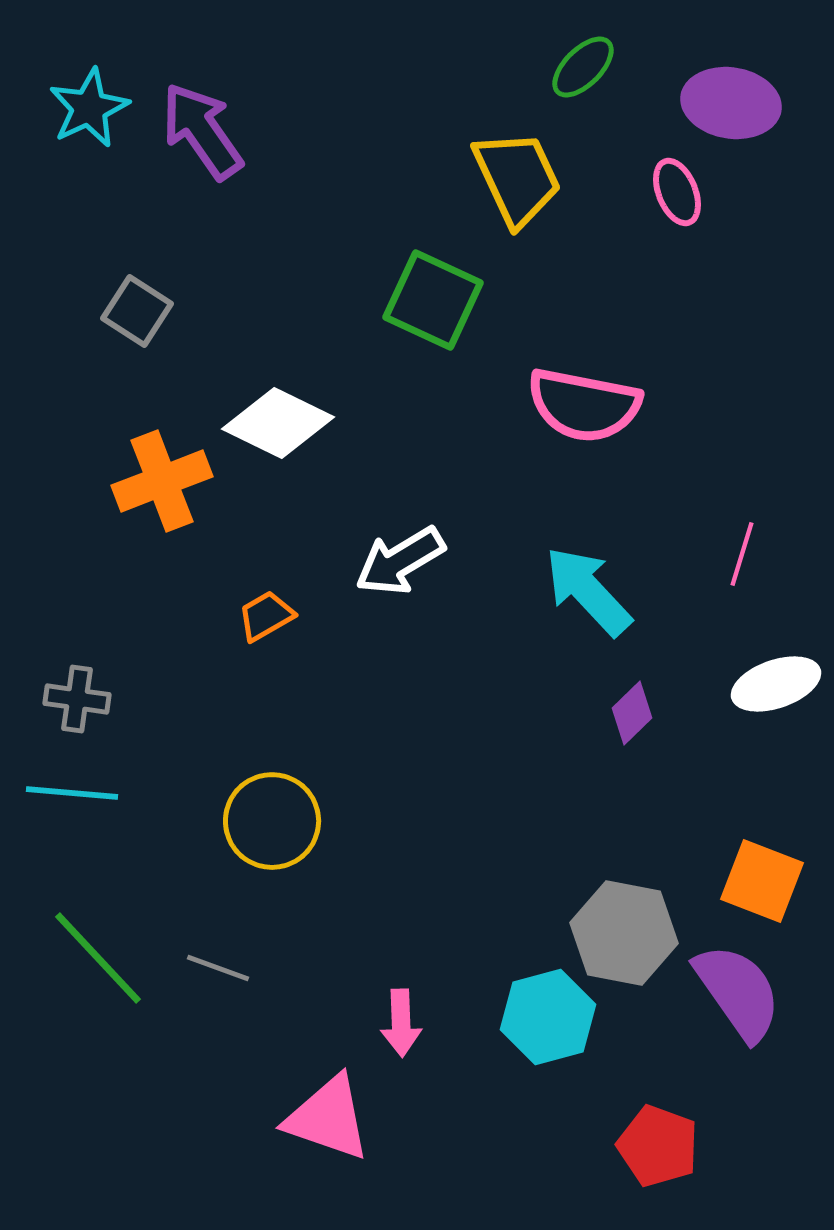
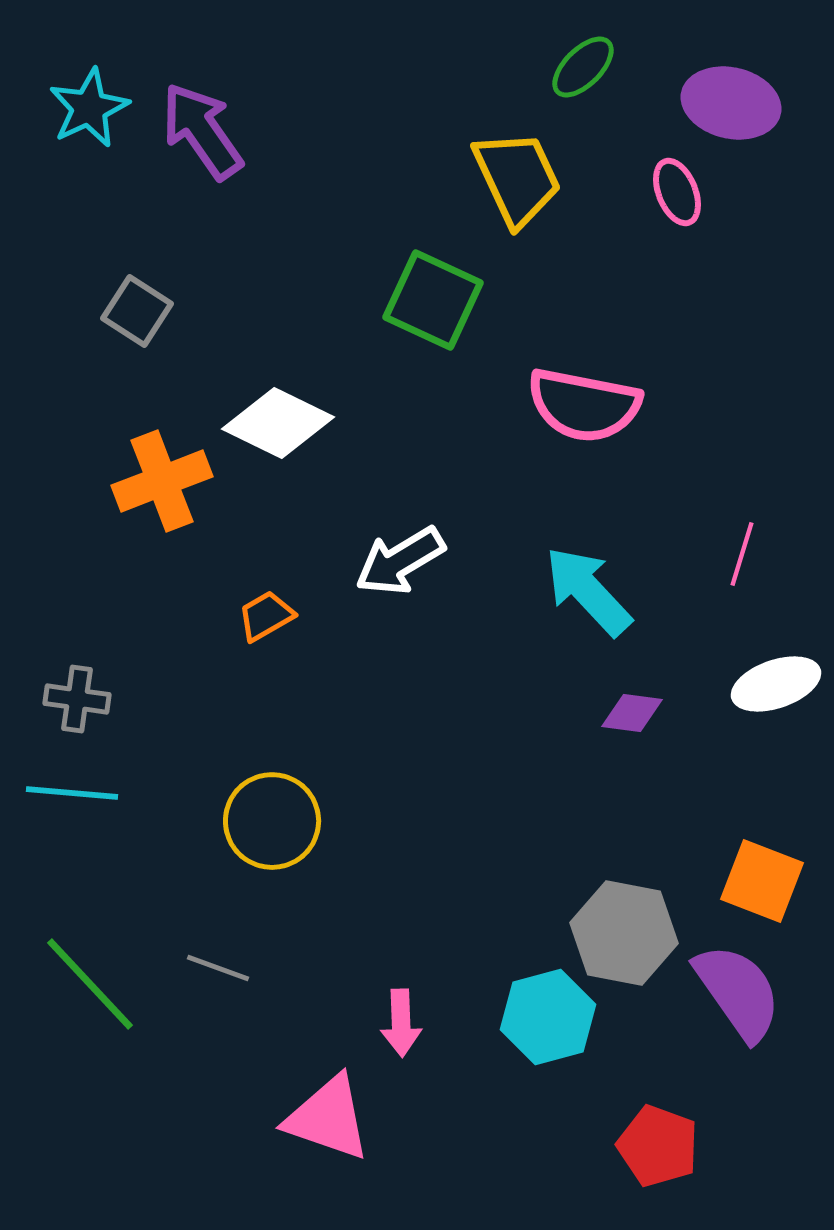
purple ellipse: rotated 4 degrees clockwise
purple diamond: rotated 52 degrees clockwise
green line: moved 8 px left, 26 px down
